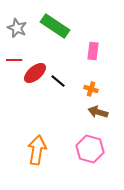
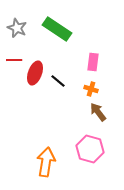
green rectangle: moved 2 px right, 3 px down
pink rectangle: moved 11 px down
red ellipse: rotated 30 degrees counterclockwise
brown arrow: rotated 36 degrees clockwise
orange arrow: moved 9 px right, 12 px down
